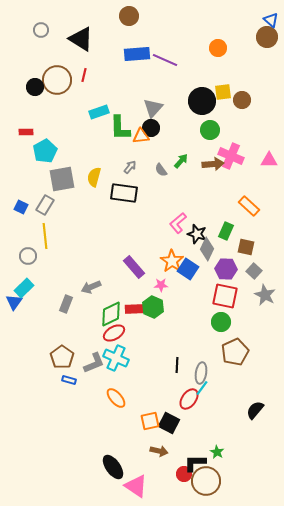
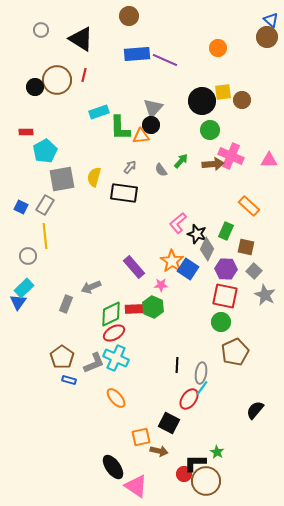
black circle at (151, 128): moved 3 px up
blue triangle at (14, 302): moved 4 px right
orange square at (150, 421): moved 9 px left, 16 px down
